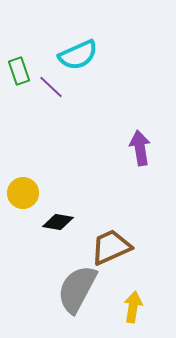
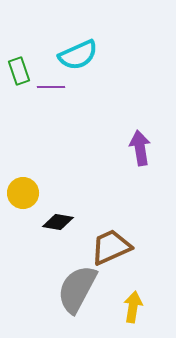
purple line: rotated 44 degrees counterclockwise
